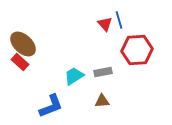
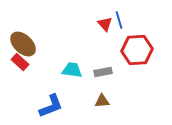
cyan trapezoid: moved 2 px left, 6 px up; rotated 40 degrees clockwise
